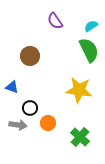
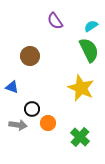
yellow star: moved 2 px right, 2 px up; rotated 16 degrees clockwise
black circle: moved 2 px right, 1 px down
